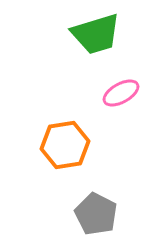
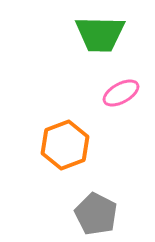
green trapezoid: moved 4 px right; rotated 18 degrees clockwise
orange hexagon: rotated 12 degrees counterclockwise
